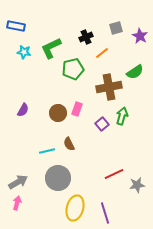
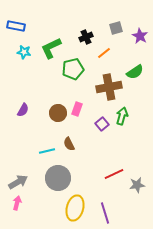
orange line: moved 2 px right
